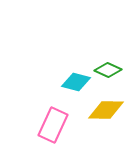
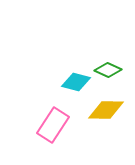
pink rectangle: rotated 8 degrees clockwise
